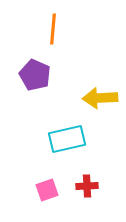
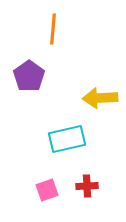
purple pentagon: moved 6 px left, 1 px down; rotated 12 degrees clockwise
